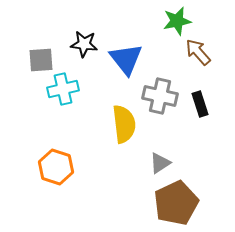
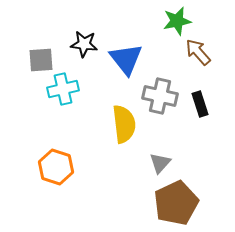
gray triangle: rotated 15 degrees counterclockwise
